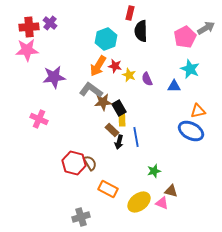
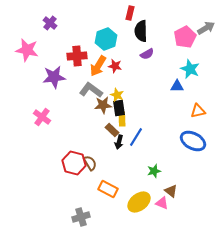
red cross: moved 48 px right, 29 px down
pink star: rotated 15 degrees clockwise
yellow star: moved 12 px left, 20 px down
purple semicircle: moved 25 px up; rotated 96 degrees counterclockwise
blue triangle: moved 3 px right
brown star: moved 3 px down
black rectangle: rotated 21 degrees clockwise
pink cross: moved 3 px right, 2 px up; rotated 12 degrees clockwise
blue ellipse: moved 2 px right, 10 px down
blue line: rotated 42 degrees clockwise
brown triangle: rotated 24 degrees clockwise
